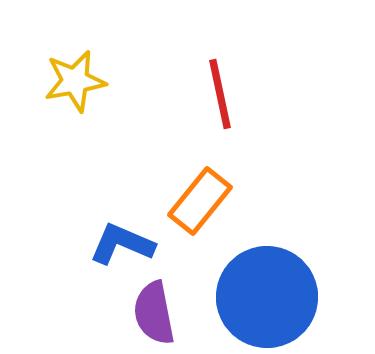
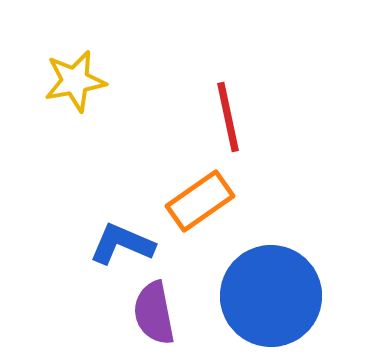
red line: moved 8 px right, 23 px down
orange rectangle: rotated 16 degrees clockwise
blue circle: moved 4 px right, 1 px up
